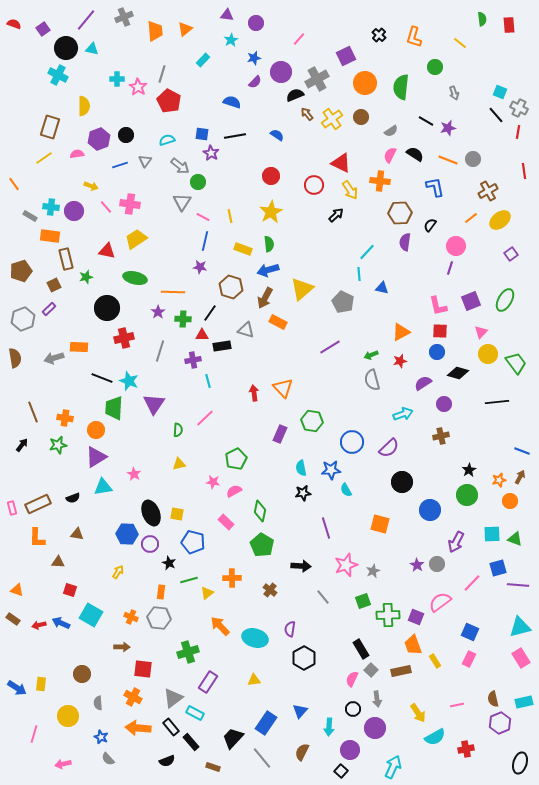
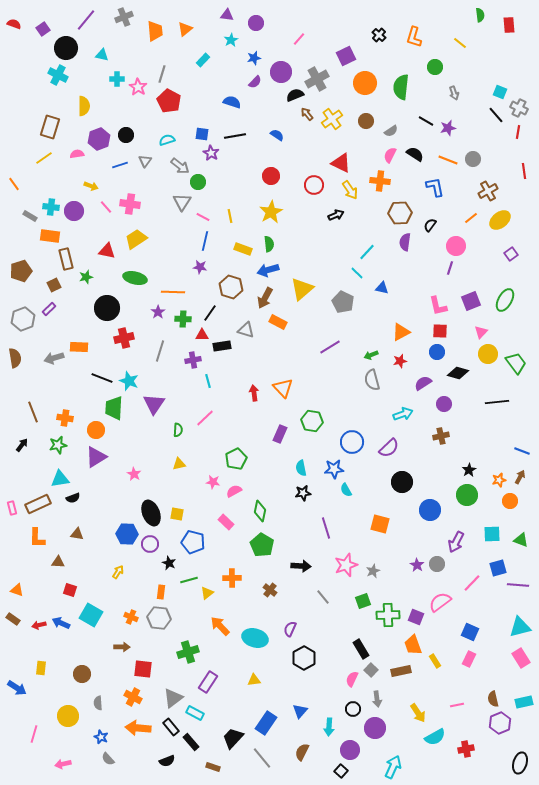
green semicircle at (482, 19): moved 2 px left, 4 px up
cyan triangle at (92, 49): moved 10 px right, 6 px down
brown circle at (361, 117): moved 5 px right, 4 px down
black arrow at (336, 215): rotated 21 degrees clockwise
cyan line at (359, 274): moved 2 px left, 1 px up; rotated 40 degrees counterclockwise
blue star at (331, 470): moved 3 px right, 1 px up
cyan triangle at (103, 487): moved 43 px left, 8 px up
green triangle at (515, 539): moved 6 px right, 1 px down
purple semicircle at (290, 629): rotated 14 degrees clockwise
yellow rectangle at (41, 684): moved 16 px up
